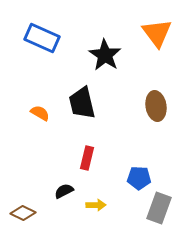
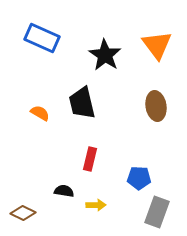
orange triangle: moved 12 px down
red rectangle: moved 3 px right, 1 px down
black semicircle: rotated 36 degrees clockwise
gray rectangle: moved 2 px left, 4 px down
